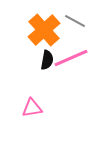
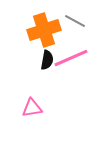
orange cross: rotated 24 degrees clockwise
